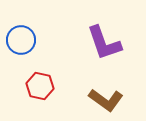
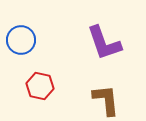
brown L-shape: rotated 132 degrees counterclockwise
